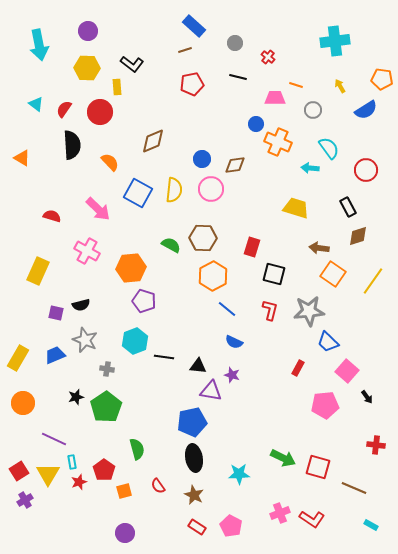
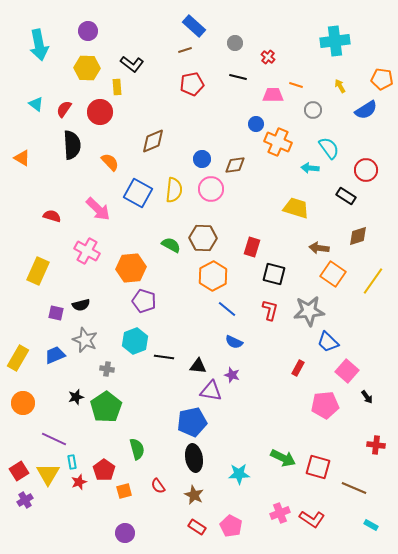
pink trapezoid at (275, 98): moved 2 px left, 3 px up
black rectangle at (348, 207): moved 2 px left, 11 px up; rotated 30 degrees counterclockwise
